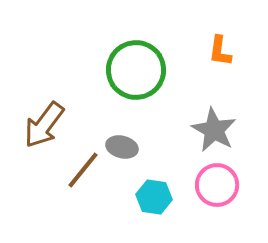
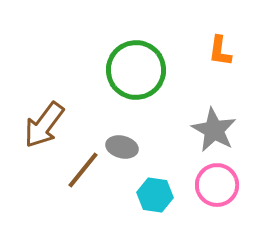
cyan hexagon: moved 1 px right, 2 px up
